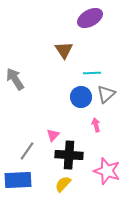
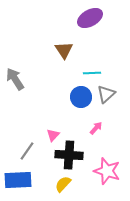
pink arrow: moved 3 px down; rotated 56 degrees clockwise
